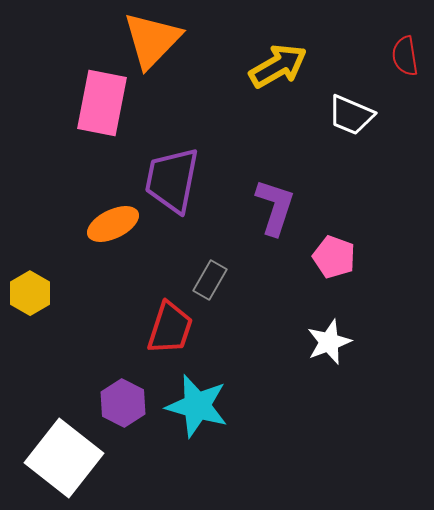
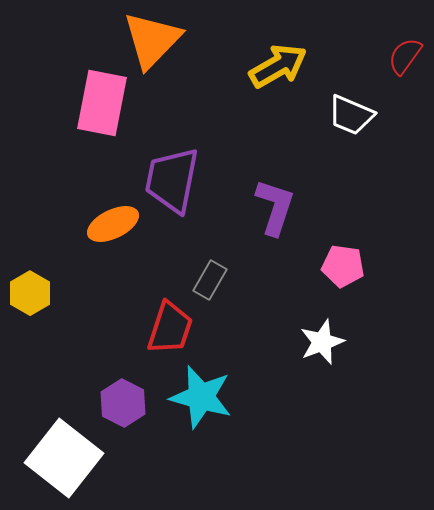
red semicircle: rotated 45 degrees clockwise
pink pentagon: moved 9 px right, 9 px down; rotated 12 degrees counterclockwise
white star: moved 7 px left
cyan star: moved 4 px right, 9 px up
